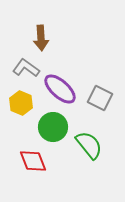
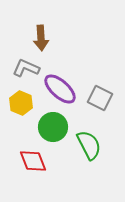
gray L-shape: rotated 12 degrees counterclockwise
green semicircle: rotated 12 degrees clockwise
